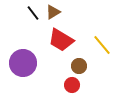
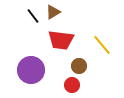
black line: moved 3 px down
red trapezoid: rotated 24 degrees counterclockwise
purple circle: moved 8 px right, 7 px down
